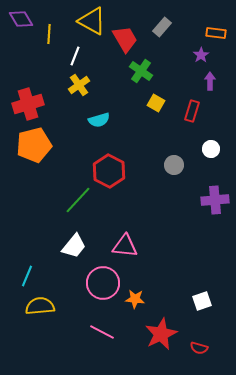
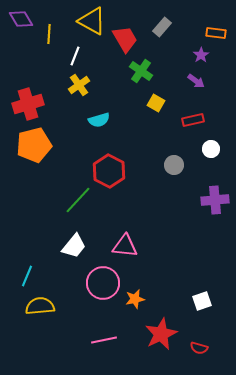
purple arrow: moved 14 px left; rotated 126 degrees clockwise
red rectangle: moved 1 px right, 9 px down; rotated 60 degrees clockwise
orange star: rotated 18 degrees counterclockwise
pink line: moved 2 px right, 8 px down; rotated 40 degrees counterclockwise
